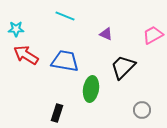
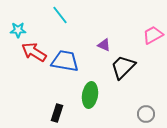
cyan line: moved 5 px left, 1 px up; rotated 30 degrees clockwise
cyan star: moved 2 px right, 1 px down
purple triangle: moved 2 px left, 11 px down
red arrow: moved 8 px right, 3 px up
green ellipse: moved 1 px left, 6 px down
gray circle: moved 4 px right, 4 px down
